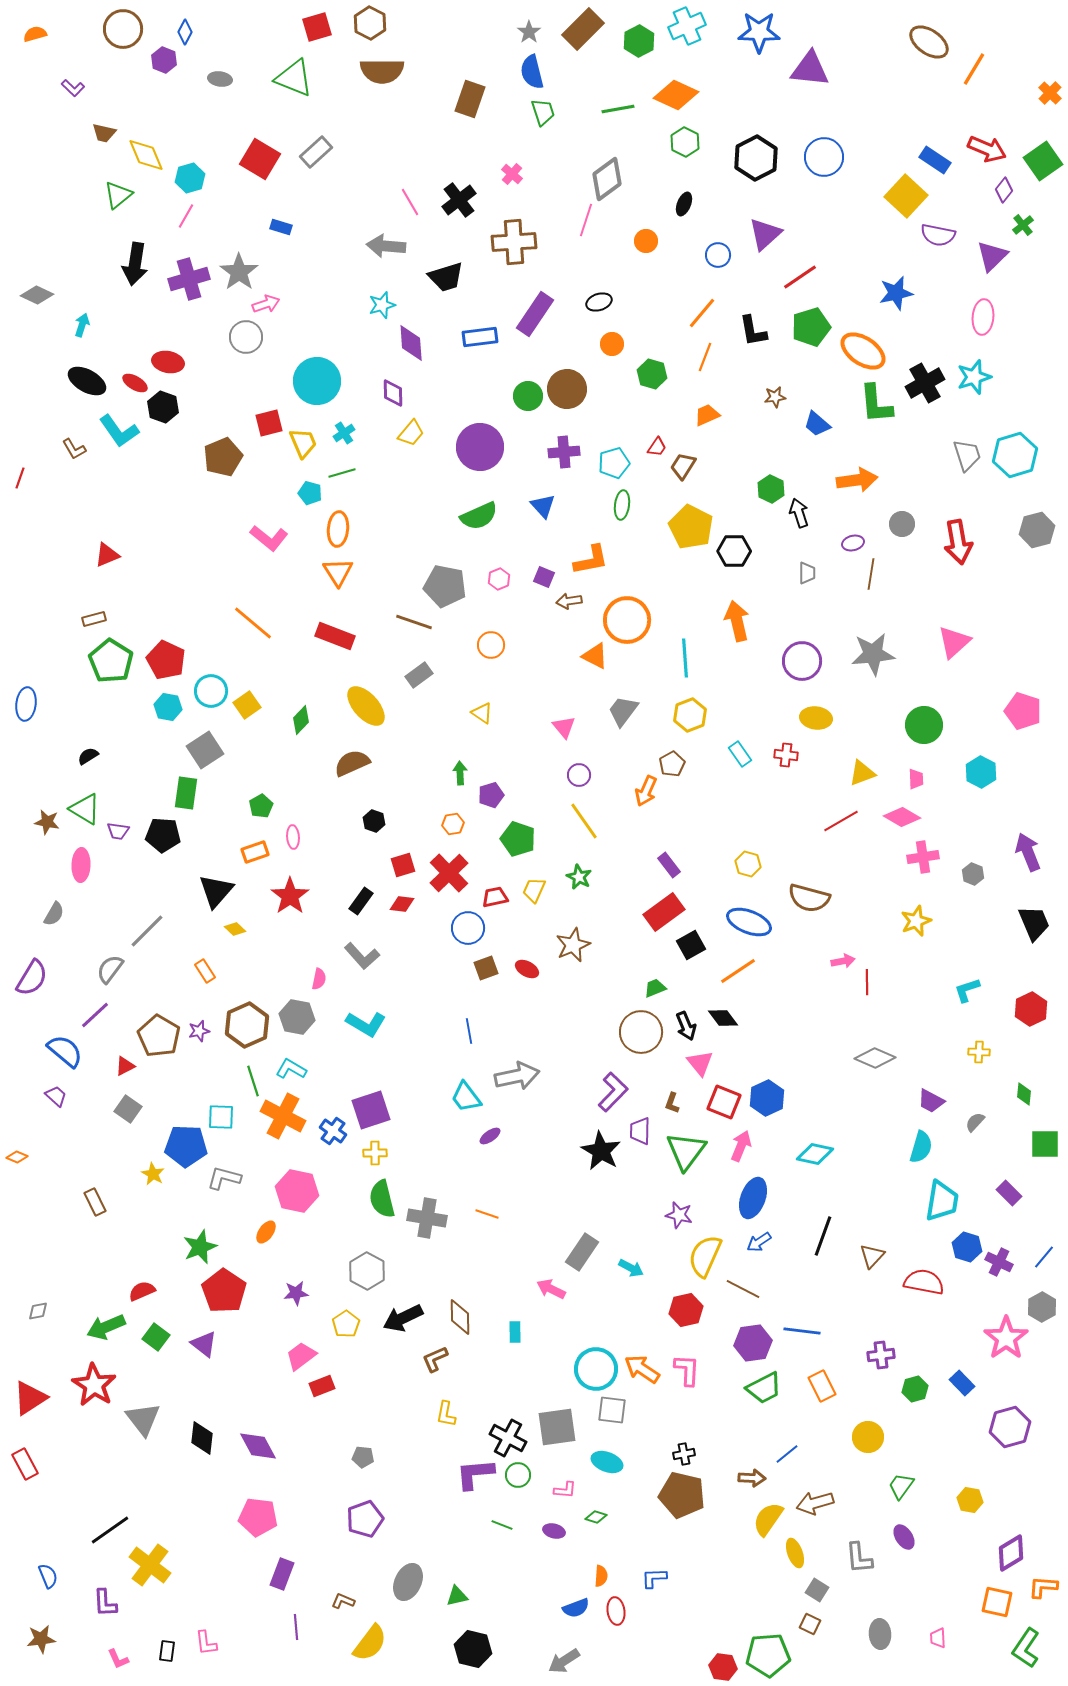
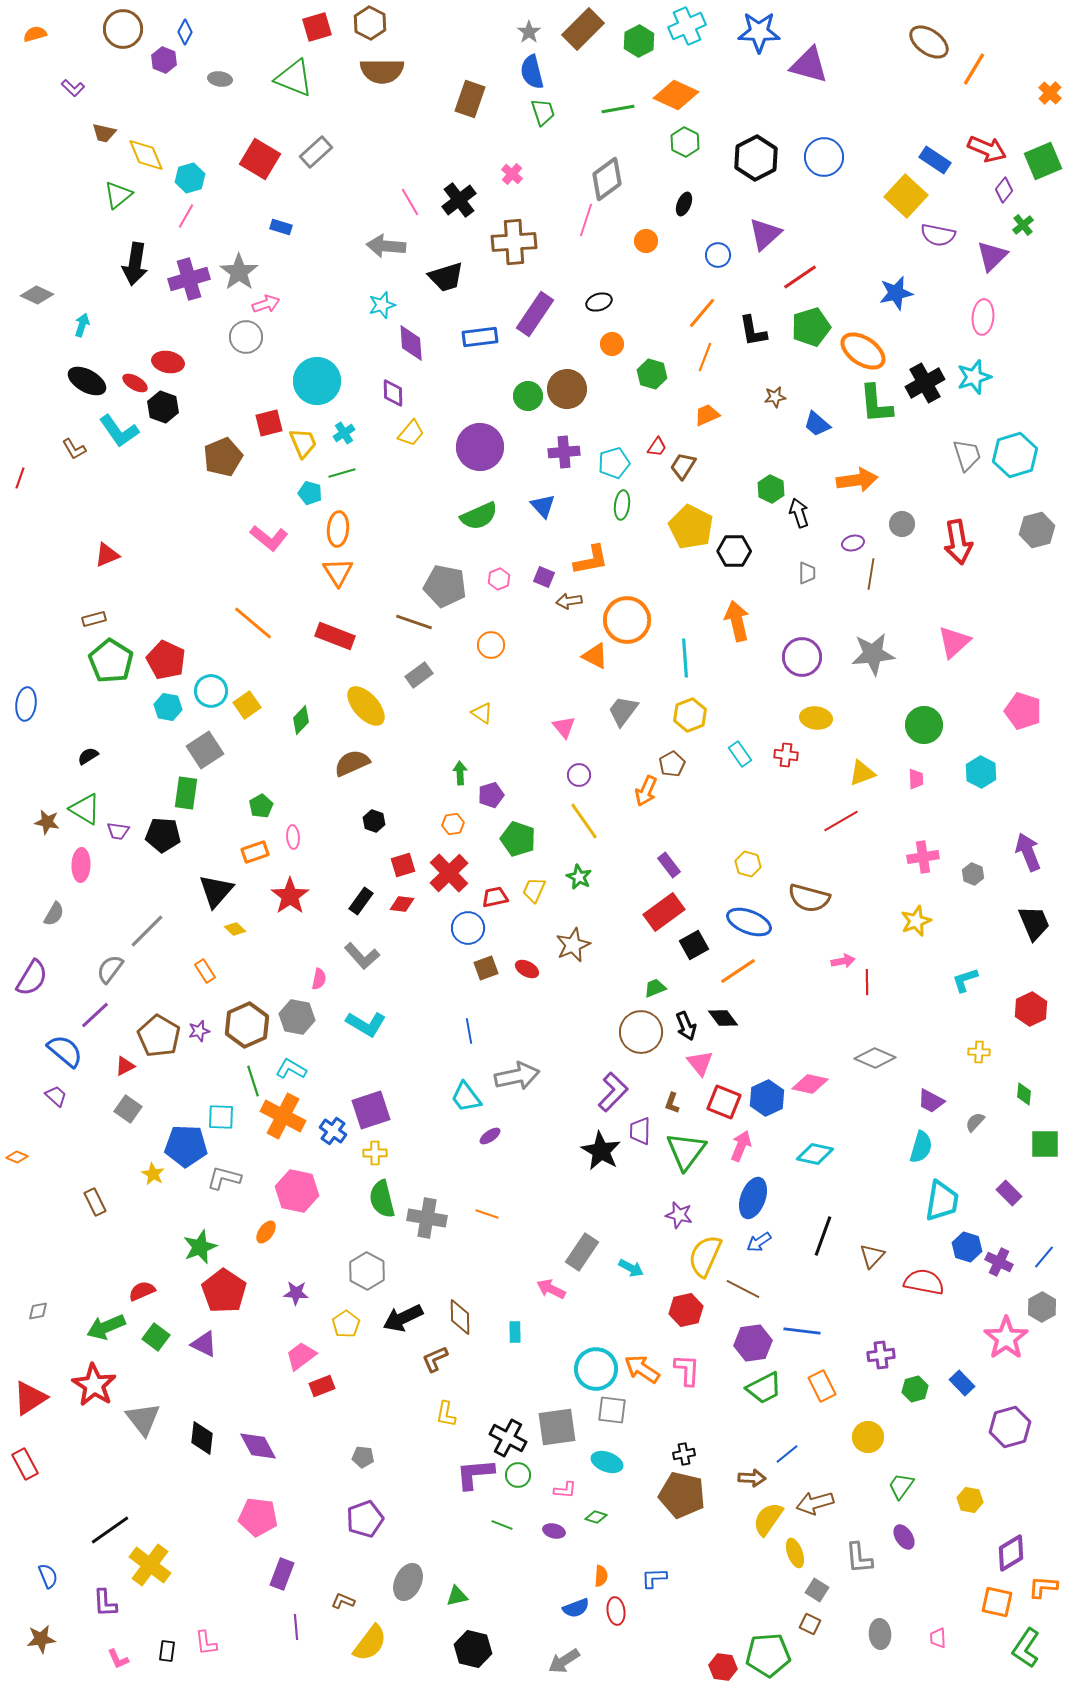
purple triangle at (810, 69): moved 1 px left, 4 px up; rotated 9 degrees clockwise
green square at (1043, 161): rotated 12 degrees clockwise
purple circle at (802, 661): moved 4 px up
pink diamond at (902, 817): moved 92 px left, 267 px down; rotated 18 degrees counterclockwise
black square at (691, 945): moved 3 px right
cyan L-shape at (967, 990): moved 2 px left, 10 px up
purple star at (296, 1293): rotated 10 degrees clockwise
purple triangle at (204, 1344): rotated 12 degrees counterclockwise
